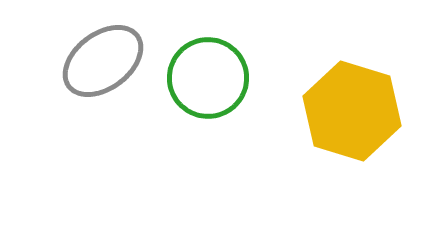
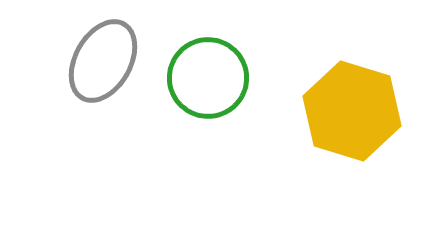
gray ellipse: rotated 24 degrees counterclockwise
